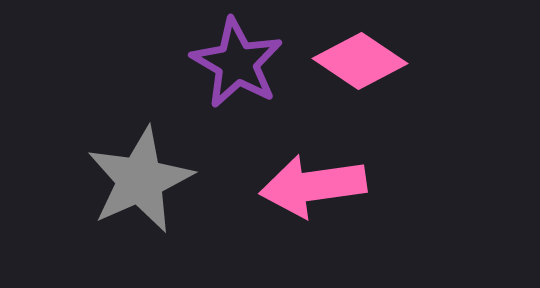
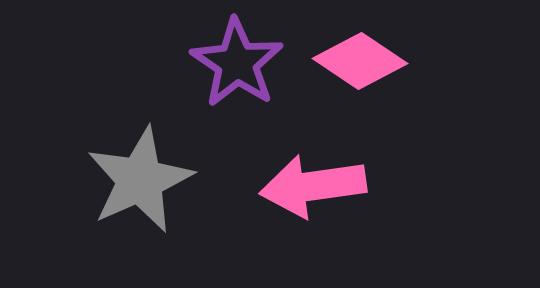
purple star: rotated 4 degrees clockwise
